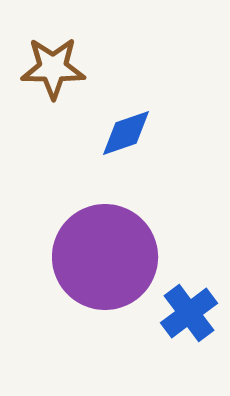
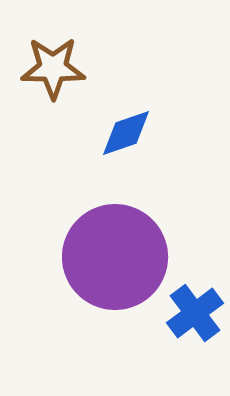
purple circle: moved 10 px right
blue cross: moved 6 px right
